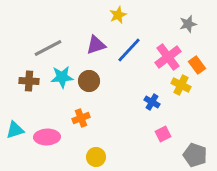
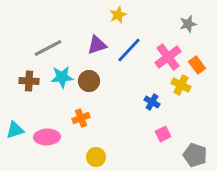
purple triangle: moved 1 px right
